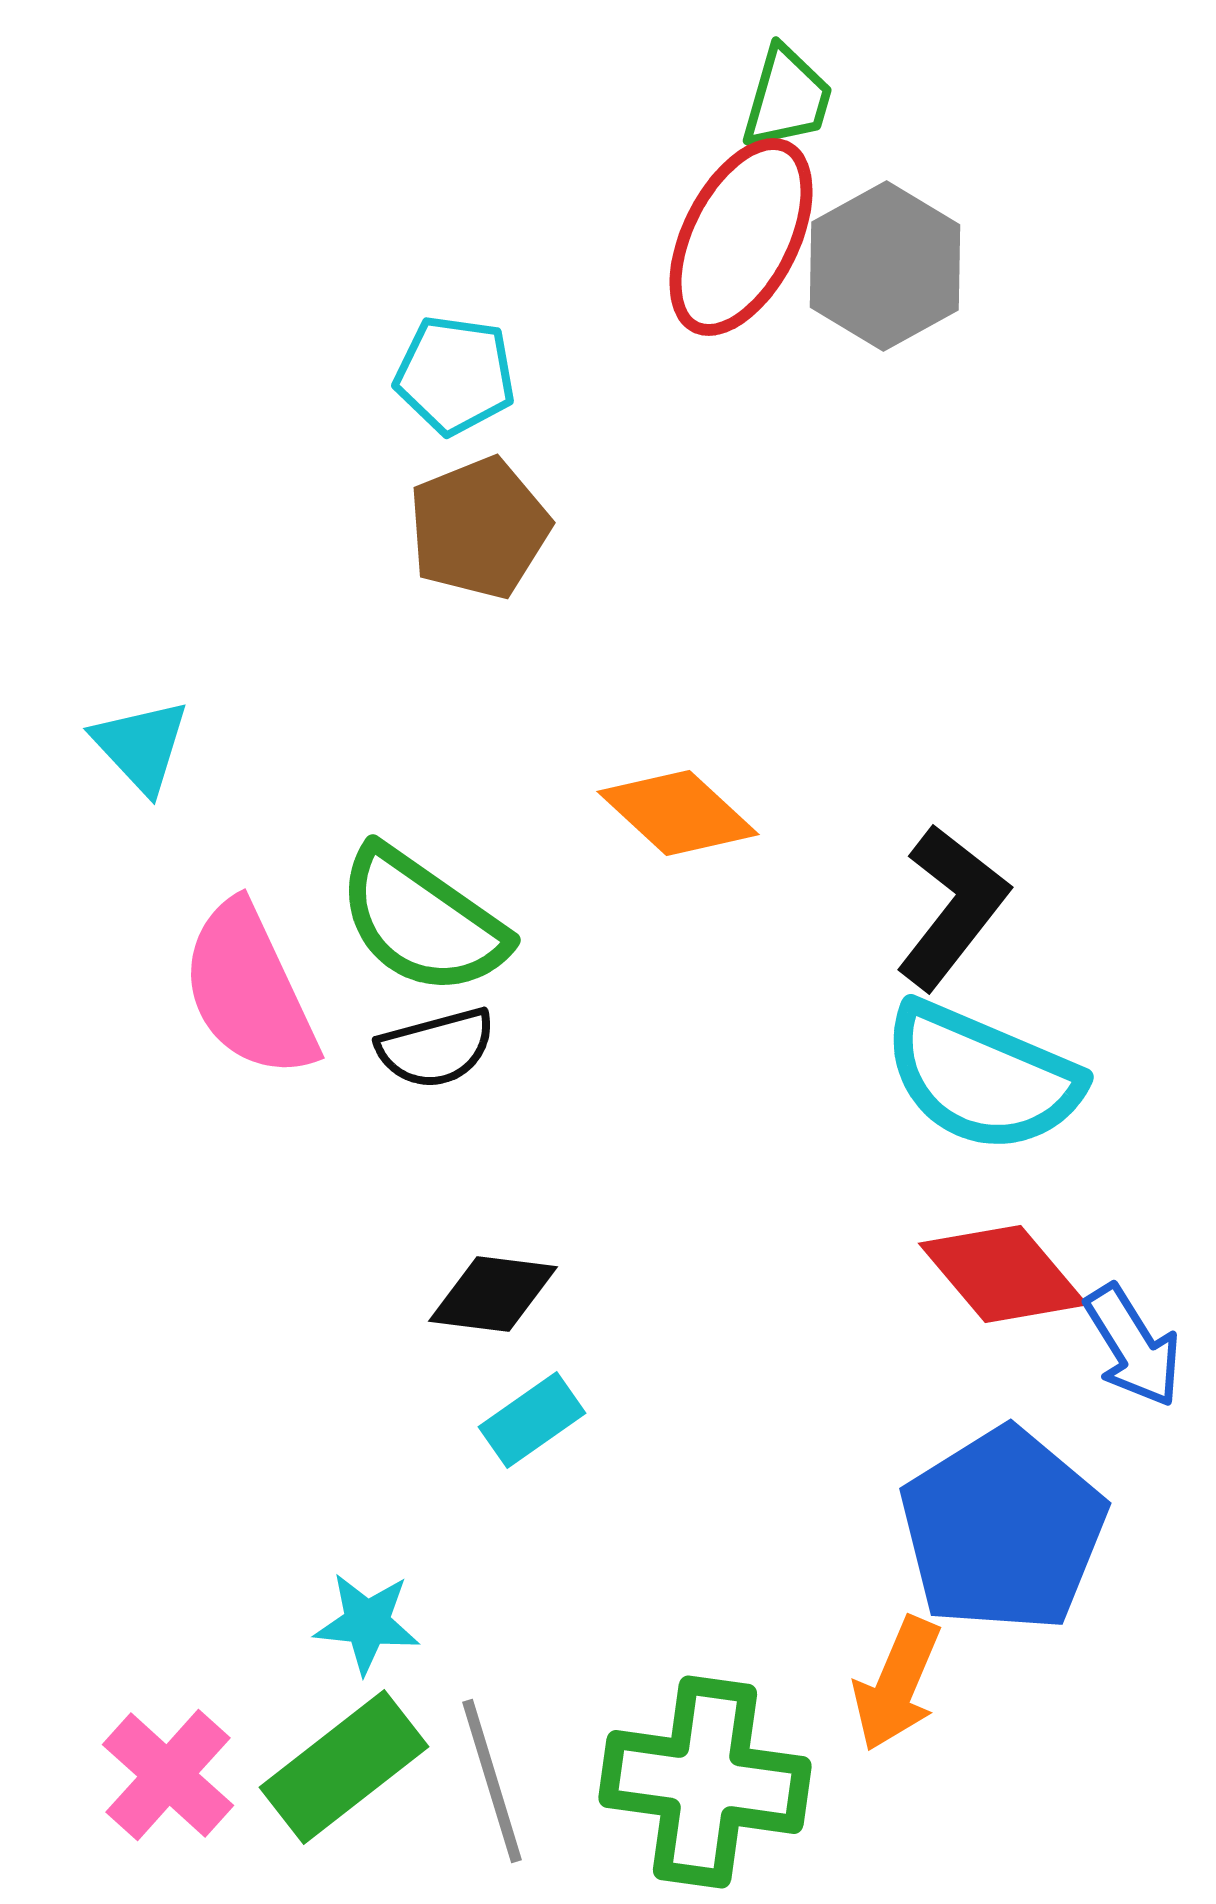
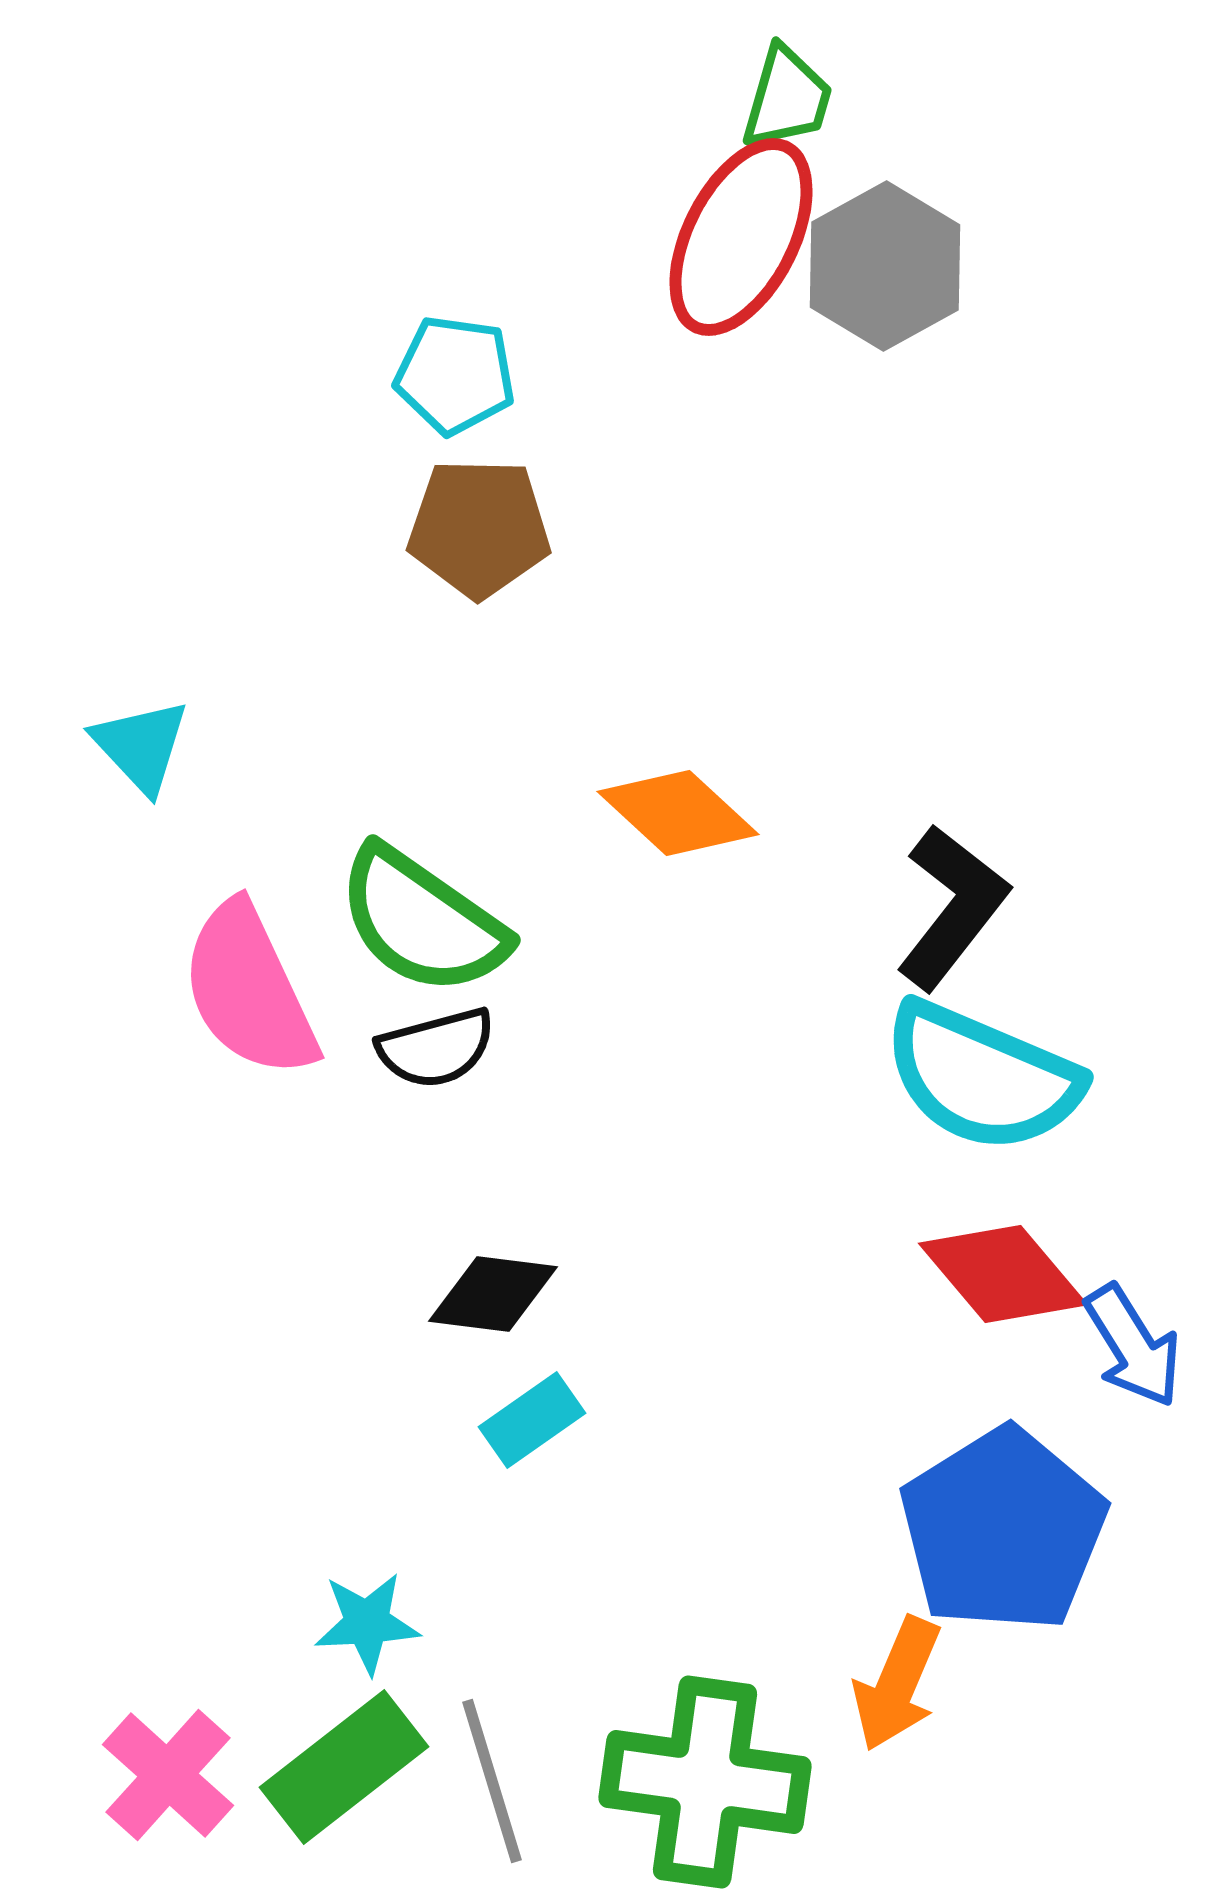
brown pentagon: rotated 23 degrees clockwise
cyan star: rotated 9 degrees counterclockwise
